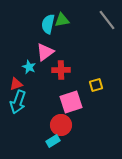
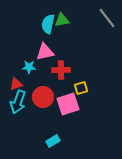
gray line: moved 2 px up
pink triangle: rotated 24 degrees clockwise
cyan star: rotated 24 degrees counterclockwise
yellow square: moved 15 px left, 3 px down
pink square: moved 3 px left, 2 px down
red circle: moved 18 px left, 28 px up
